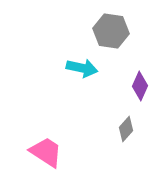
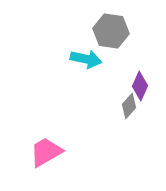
cyan arrow: moved 4 px right, 9 px up
gray diamond: moved 3 px right, 23 px up
pink trapezoid: rotated 63 degrees counterclockwise
